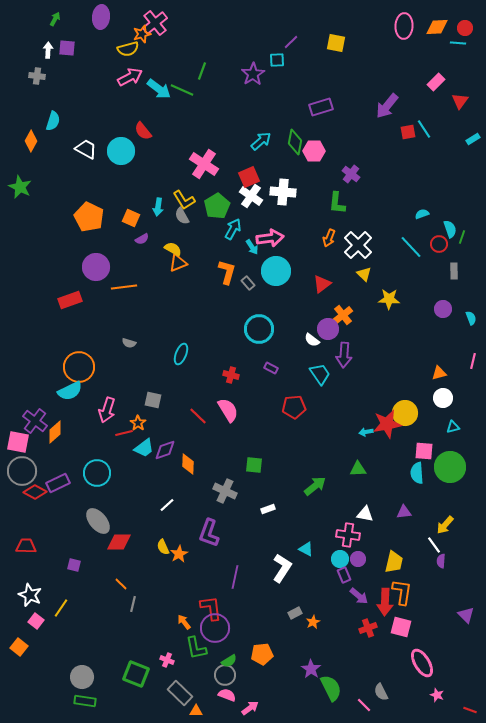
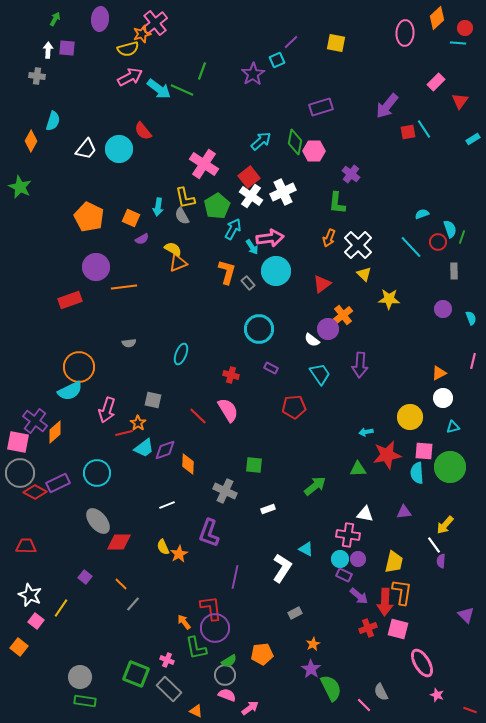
purple ellipse at (101, 17): moved 1 px left, 2 px down
pink ellipse at (404, 26): moved 1 px right, 7 px down
orange diamond at (437, 27): moved 9 px up; rotated 40 degrees counterclockwise
cyan square at (277, 60): rotated 21 degrees counterclockwise
white trapezoid at (86, 149): rotated 100 degrees clockwise
cyan circle at (121, 151): moved 2 px left, 2 px up
red square at (249, 177): rotated 15 degrees counterclockwise
white cross at (283, 192): rotated 30 degrees counterclockwise
yellow L-shape at (184, 200): moved 1 px right, 2 px up; rotated 20 degrees clockwise
red circle at (439, 244): moved 1 px left, 2 px up
gray semicircle at (129, 343): rotated 24 degrees counterclockwise
purple arrow at (344, 355): moved 16 px right, 10 px down
orange triangle at (439, 373): rotated 14 degrees counterclockwise
yellow circle at (405, 413): moved 5 px right, 4 px down
red star at (387, 424): moved 31 px down
gray circle at (22, 471): moved 2 px left, 2 px down
white line at (167, 505): rotated 21 degrees clockwise
purple square at (74, 565): moved 11 px right, 12 px down; rotated 24 degrees clockwise
purple rectangle at (344, 575): rotated 42 degrees counterclockwise
gray line at (133, 604): rotated 28 degrees clockwise
orange star at (313, 622): moved 22 px down
pink square at (401, 627): moved 3 px left, 2 px down
gray circle at (82, 677): moved 2 px left
gray rectangle at (180, 693): moved 11 px left, 4 px up
orange triangle at (196, 711): rotated 24 degrees clockwise
